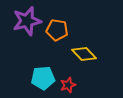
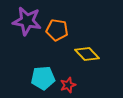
purple star: rotated 24 degrees clockwise
yellow diamond: moved 3 px right
